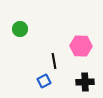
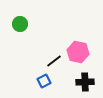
green circle: moved 5 px up
pink hexagon: moved 3 px left, 6 px down; rotated 10 degrees clockwise
black line: rotated 63 degrees clockwise
